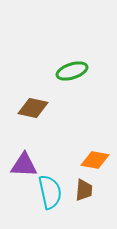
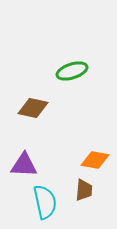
cyan semicircle: moved 5 px left, 10 px down
